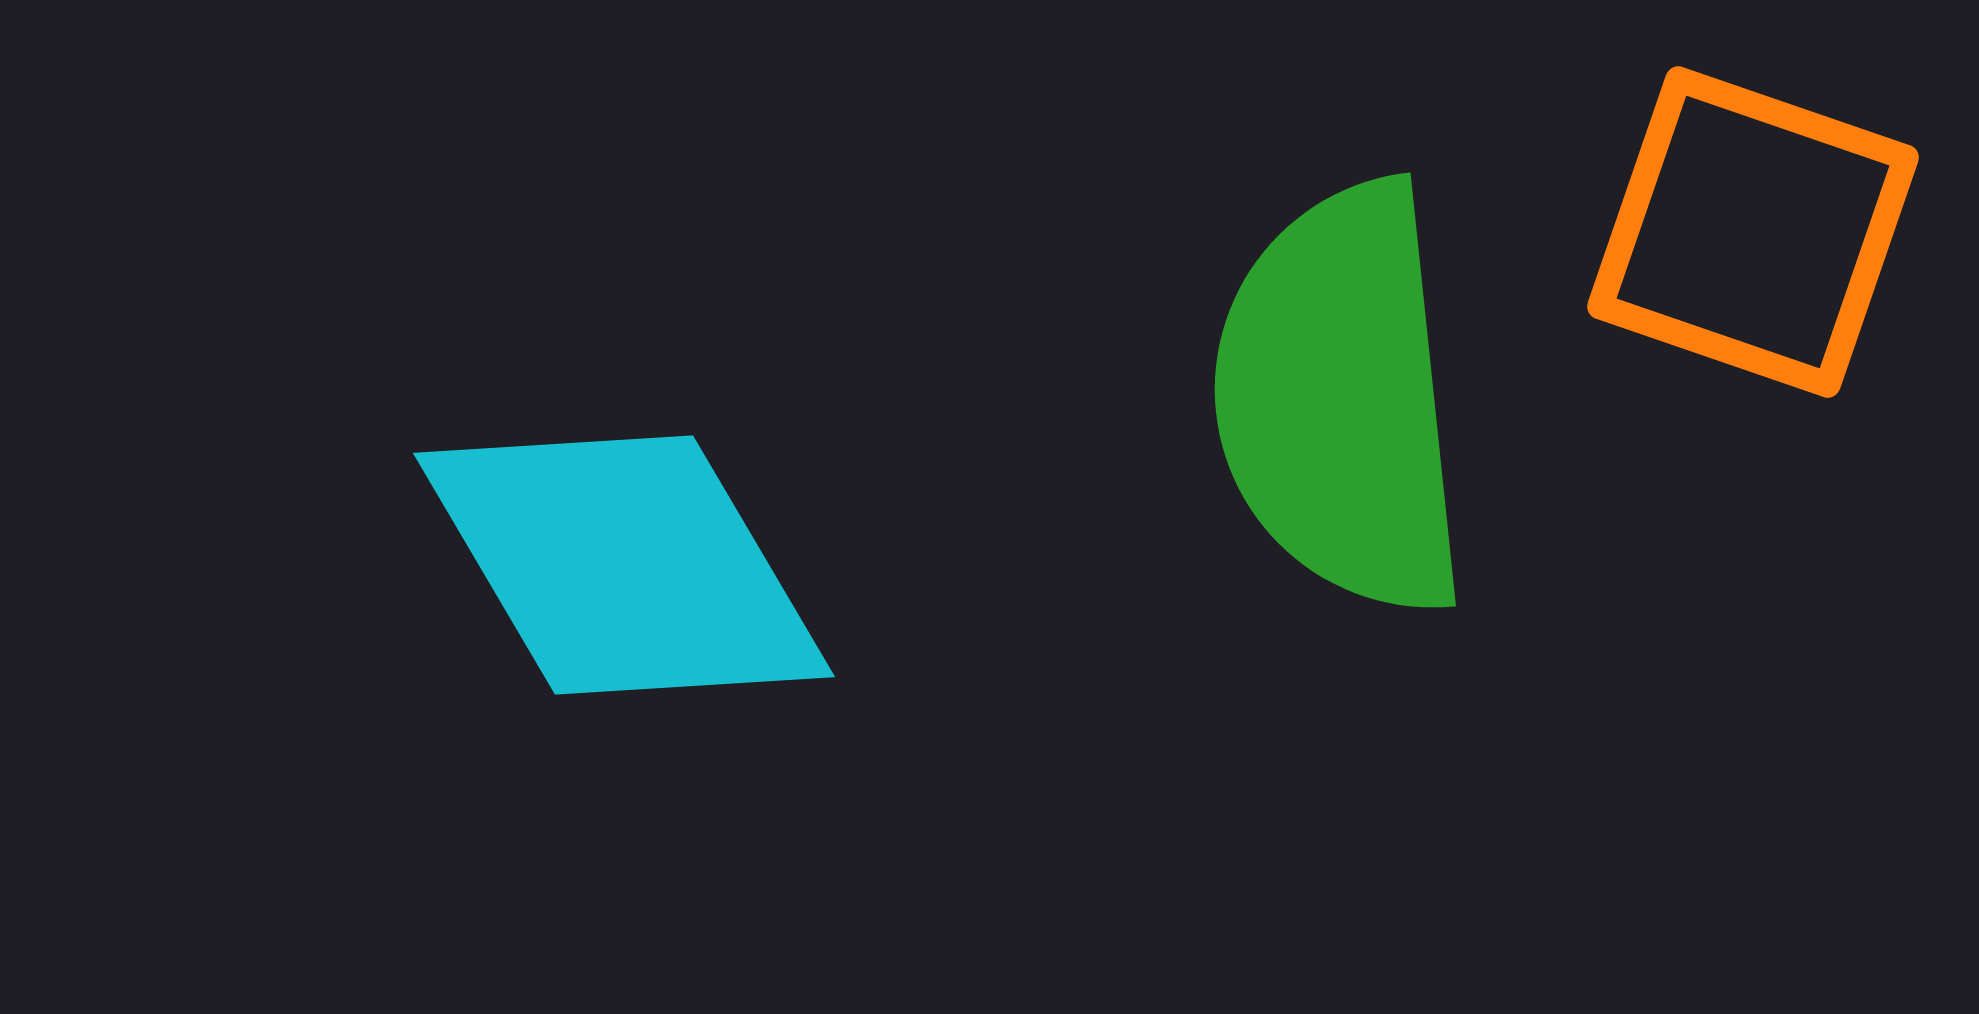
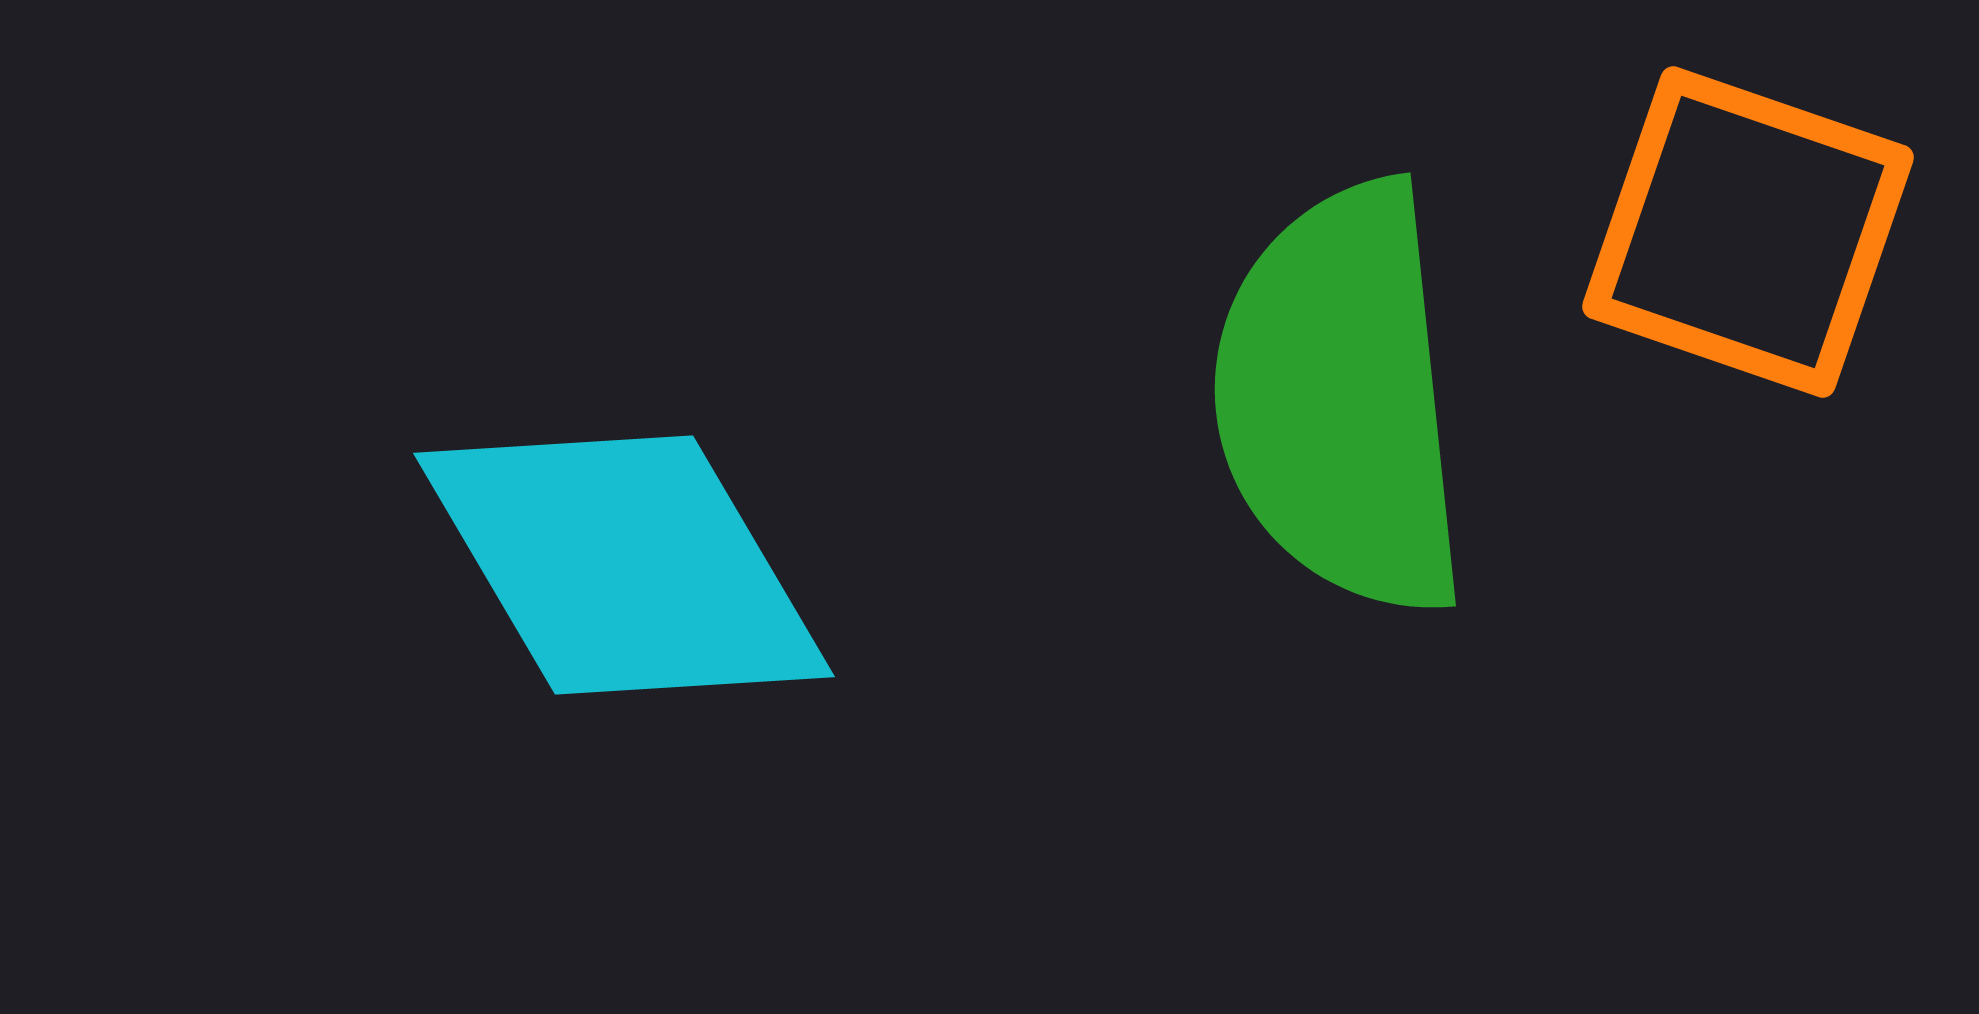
orange square: moved 5 px left
